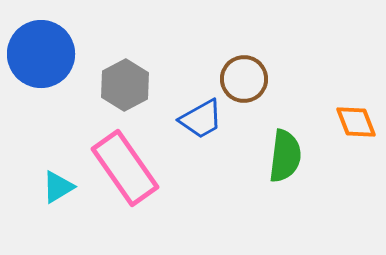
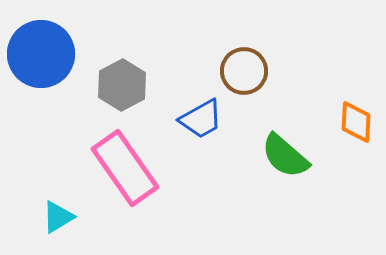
brown circle: moved 8 px up
gray hexagon: moved 3 px left
orange diamond: rotated 24 degrees clockwise
green semicircle: rotated 124 degrees clockwise
cyan triangle: moved 30 px down
